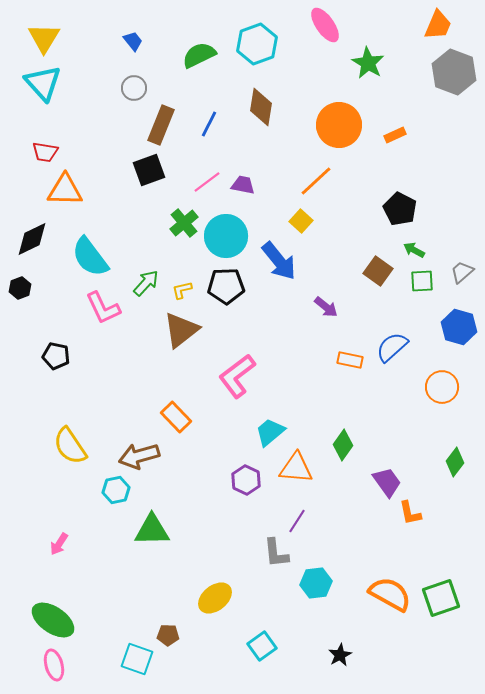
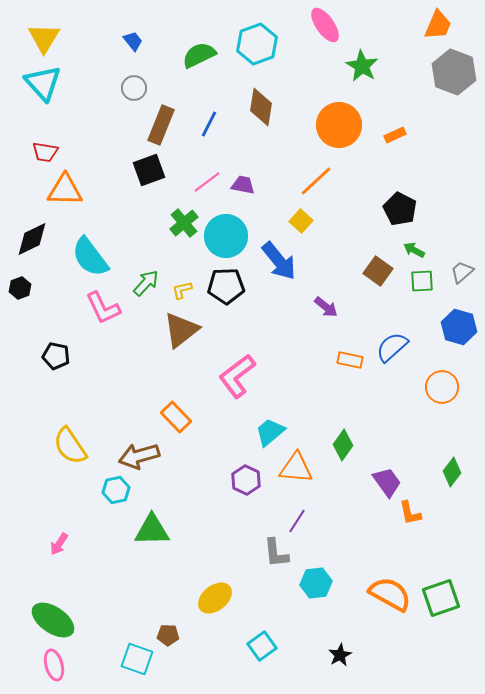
green star at (368, 63): moved 6 px left, 3 px down
green diamond at (455, 462): moved 3 px left, 10 px down
